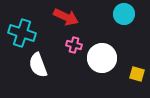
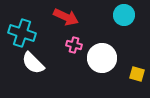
cyan circle: moved 1 px down
white semicircle: moved 5 px left, 2 px up; rotated 25 degrees counterclockwise
